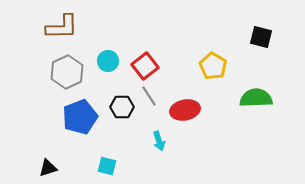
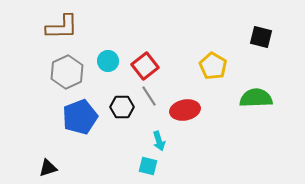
cyan square: moved 41 px right
